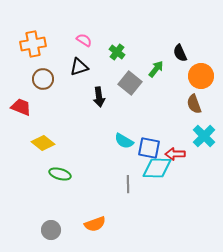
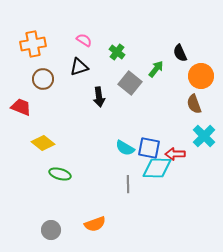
cyan semicircle: moved 1 px right, 7 px down
